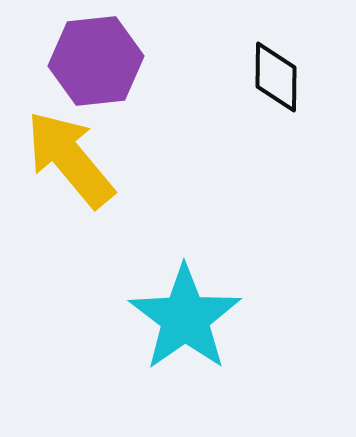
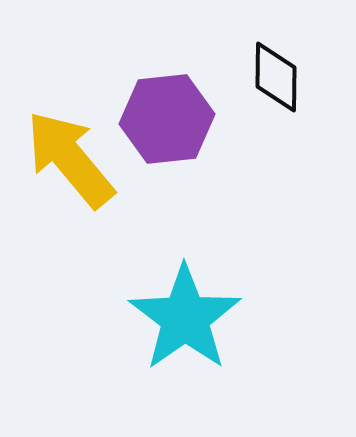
purple hexagon: moved 71 px right, 58 px down
